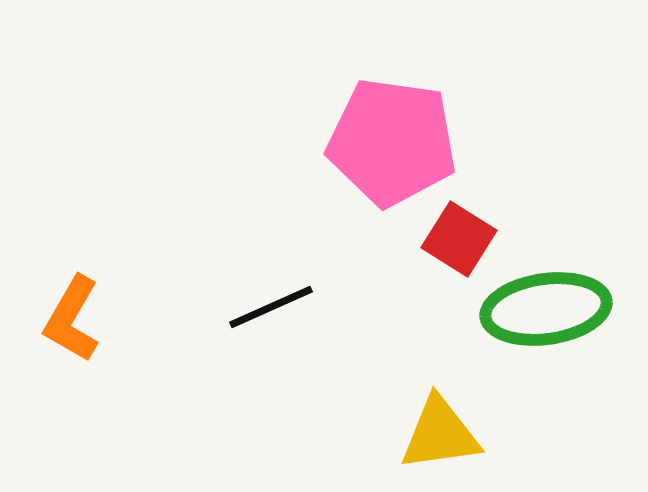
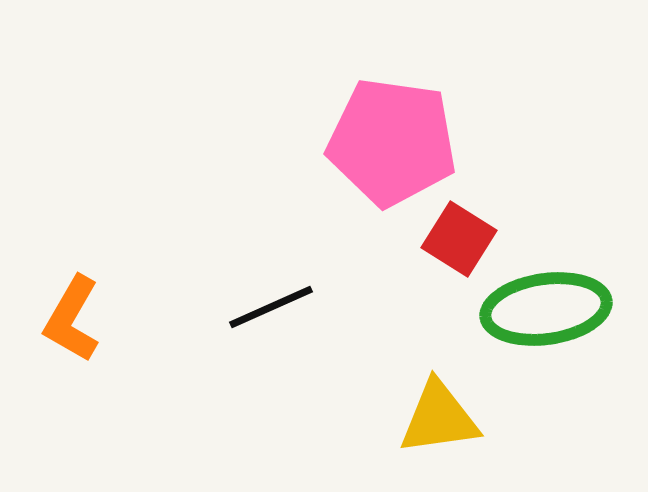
yellow triangle: moved 1 px left, 16 px up
